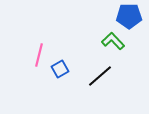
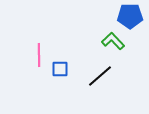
blue pentagon: moved 1 px right
pink line: rotated 15 degrees counterclockwise
blue square: rotated 30 degrees clockwise
